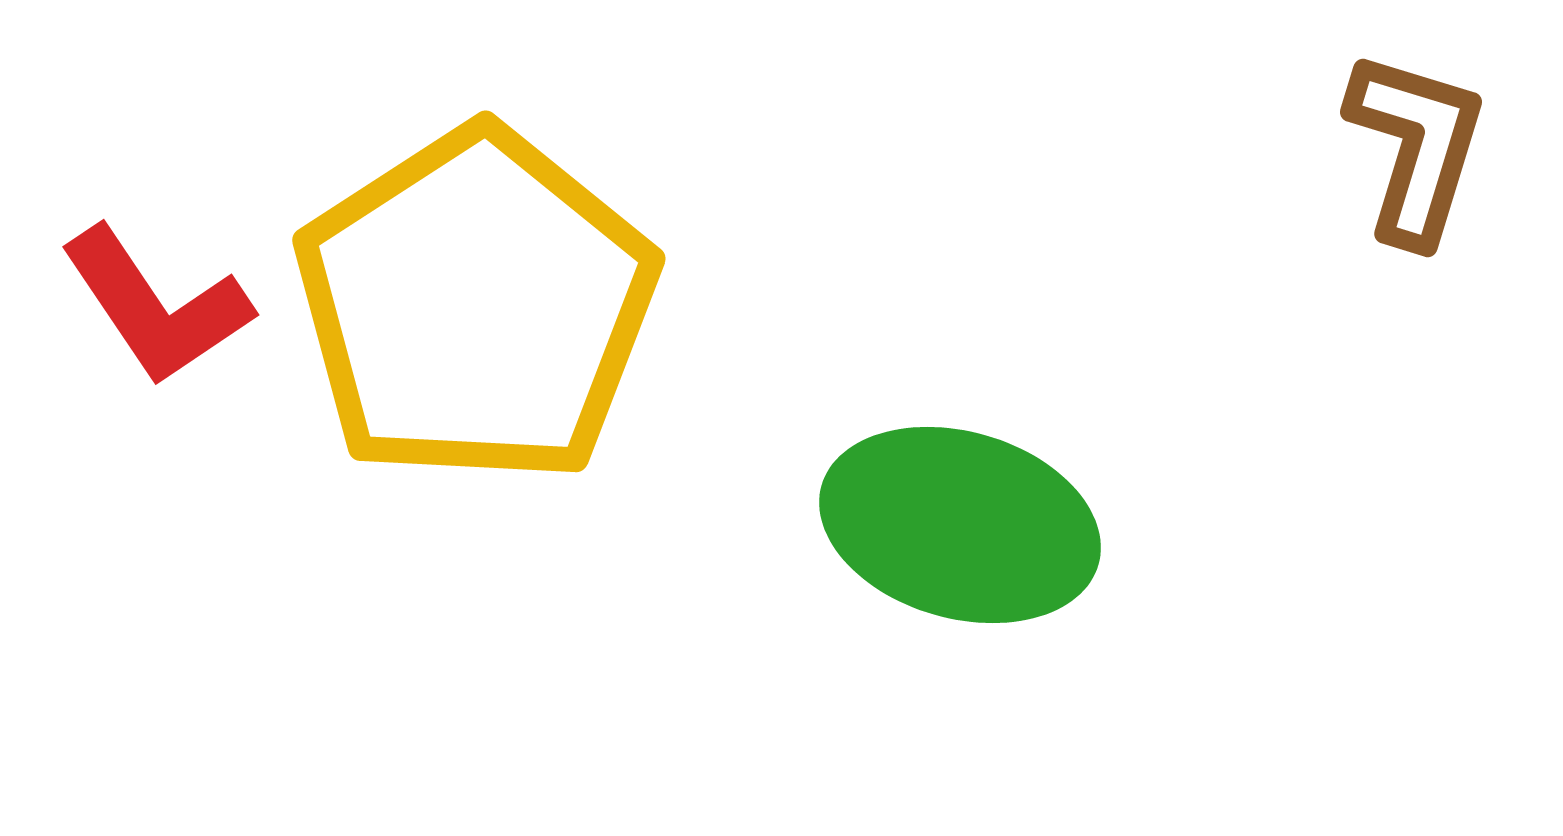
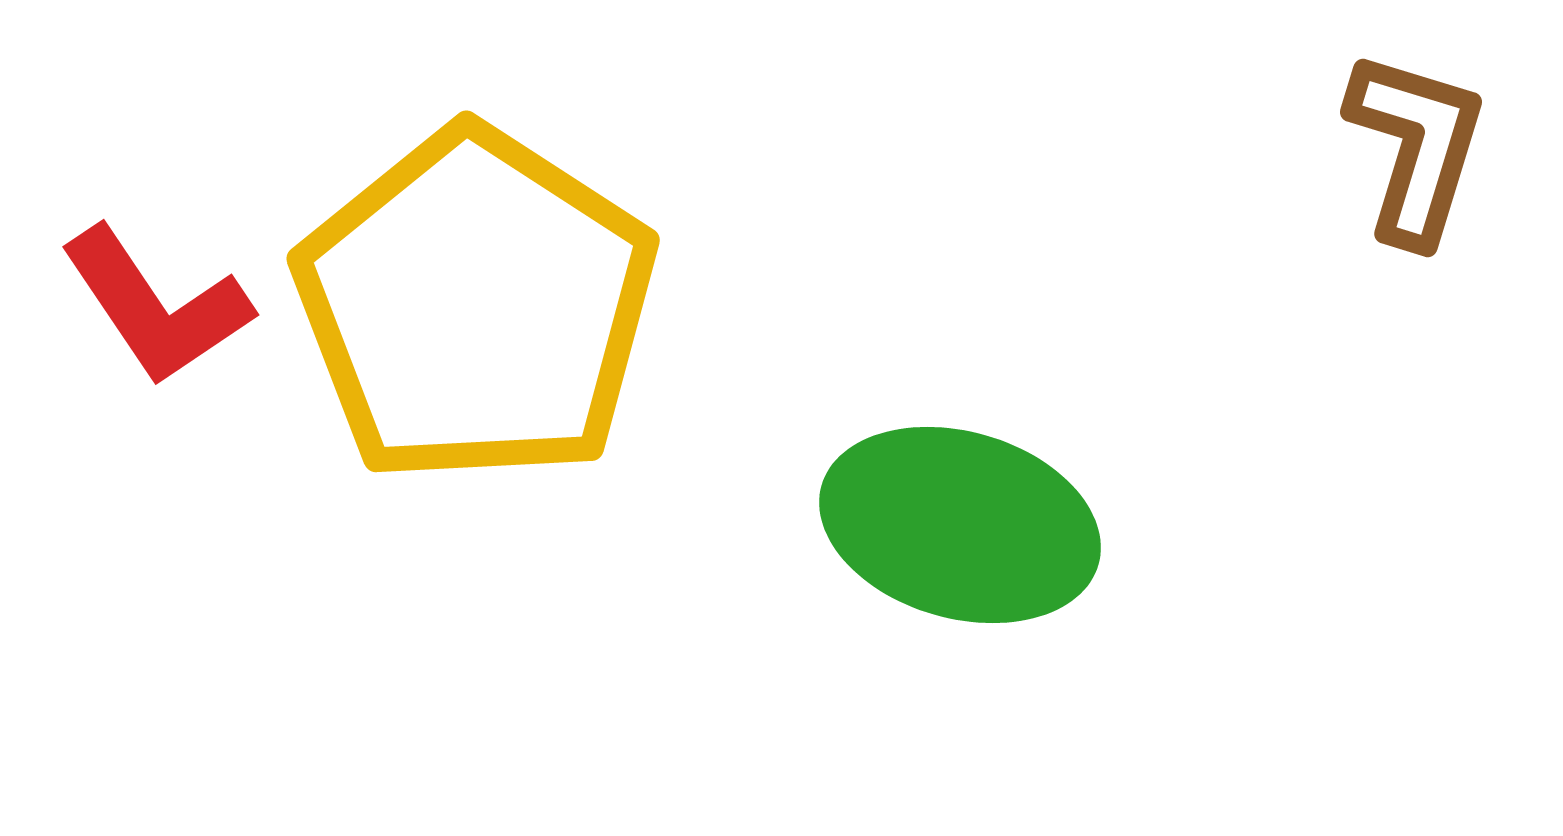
yellow pentagon: rotated 6 degrees counterclockwise
